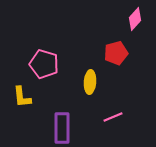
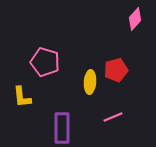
red pentagon: moved 17 px down
pink pentagon: moved 1 px right, 2 px up
